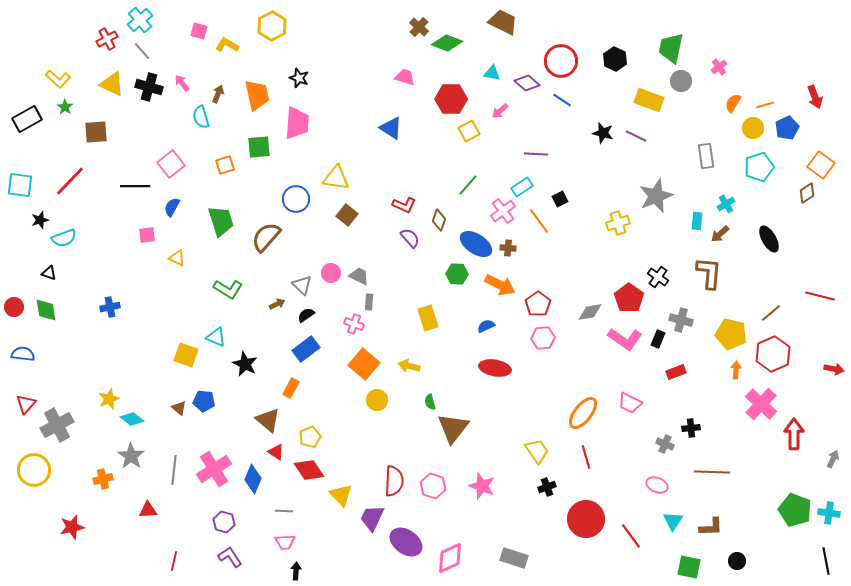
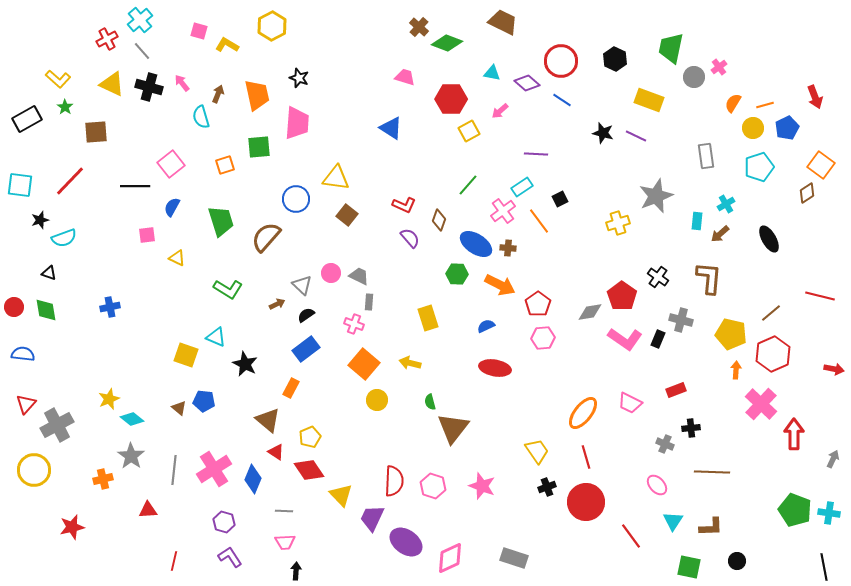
gray circle at (681, 81): moved 13 px right, 4 px up
brown L-shape at (709, 273): moved 5 px down
red pentagon at (629, 298): moved 7 px left, 2 px up
yellow arrow at (409, 366): moved 1 px right, 3 px up
red rectangle at (676, 372): moved 18 px down
pink ellipse at (657, 485): rotated 25 degrees clockwise
red circle at (586, 519): moved 17 px up
black line at (826, 561): moved 2 px left, 6 px down
